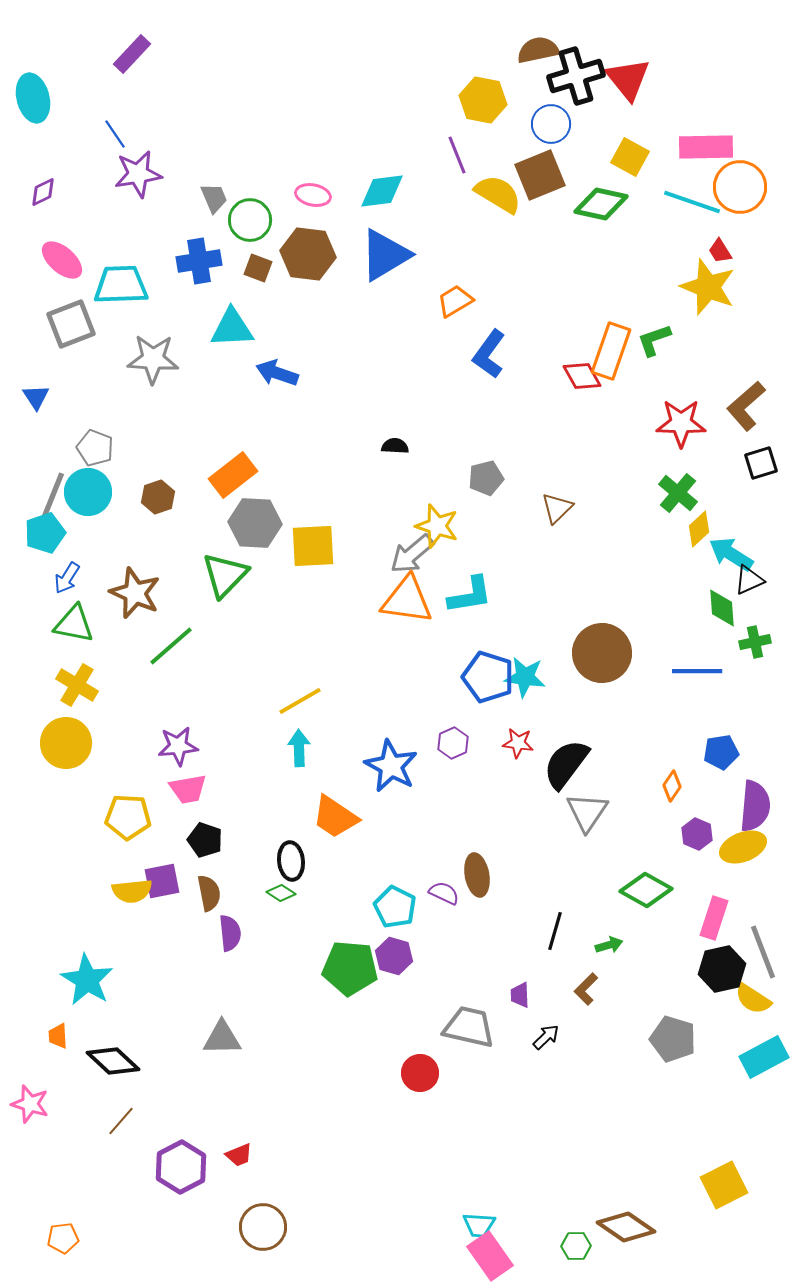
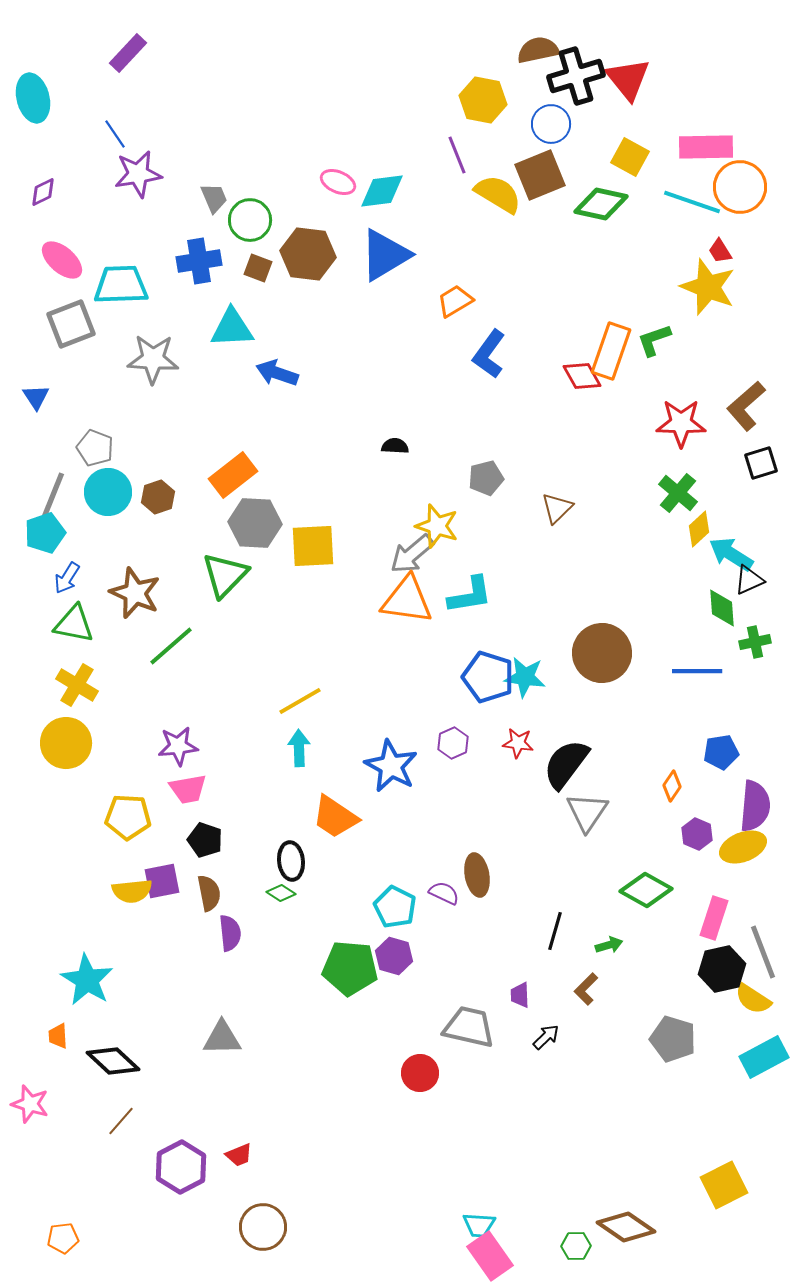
purple rectangle at (132, 54): moved 4 px left, 1 px up
pink ellipse at (313, 195): moved 25 px right, 13 px up; rotated 12 degrees clockwise
cyan circle at (88, 492): moved 20 px right
